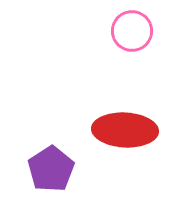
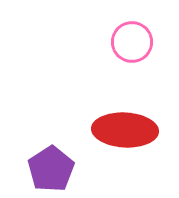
pink circle: moved 11 px down
